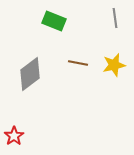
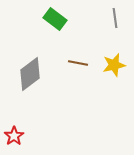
green rectangle: moved 1 px right, 2 px up; rotated 15 degrees clockwise
